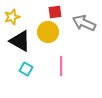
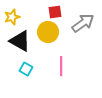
gray arrow: moved 1 px left; rotated 120 degrees clockwise
